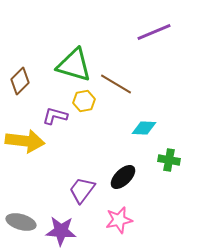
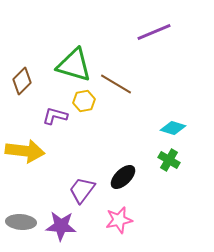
brown diamond: moved 2 px right
cyan diamond: moved 29 px right; rotated 15 degrees clockwise
yellow arrow: moved 10 px down
green cross: rotated 20 degrees clockwise
gray ellipse: rotated 12 degrees counterclockwise
purple star: moved 5 px up
